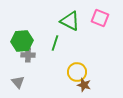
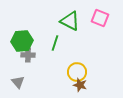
brown star: moved 4 px left
